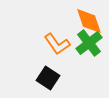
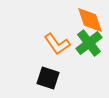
orange diamond: moved 1 px right, 1 px up
black square: rotated 15 degrees counterclockwise
